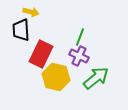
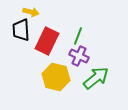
green line: moved 2 px left, 1 px up
red rectangle: moved 6 px right, 13 px up
